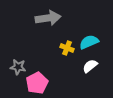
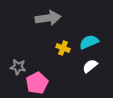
yellow cross: moved 4 px left
